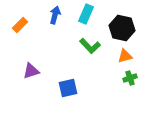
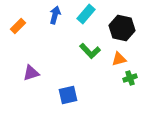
cyan rectangle: rotated 18 degrees clockwise
orange rectangle: moved 2 px left, 1 px down
green L-shape: moved 5 px down
orange triangle: moved 6 px left, 3 px down
purple triangle: moved 2 px down
blue square: moved 7 px down
